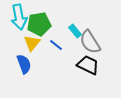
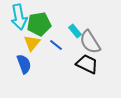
black trapezoid: moved 1 px left, 1 px up
